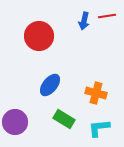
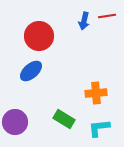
blue ellipse: moved 19 px left, 14 px up; rotated 10 degrees clockwise
orange cross: rotated 20 degrees counterclockwise
